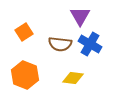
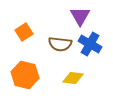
orange hexagon: rotated 8 degrees counterclockwise
